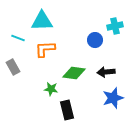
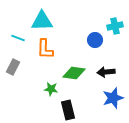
orange L-shape: rotated 85 degrees counterclockwise
gray rectangle: rotated 56 degrees clockwise
black rectangle: moved 1 px right
